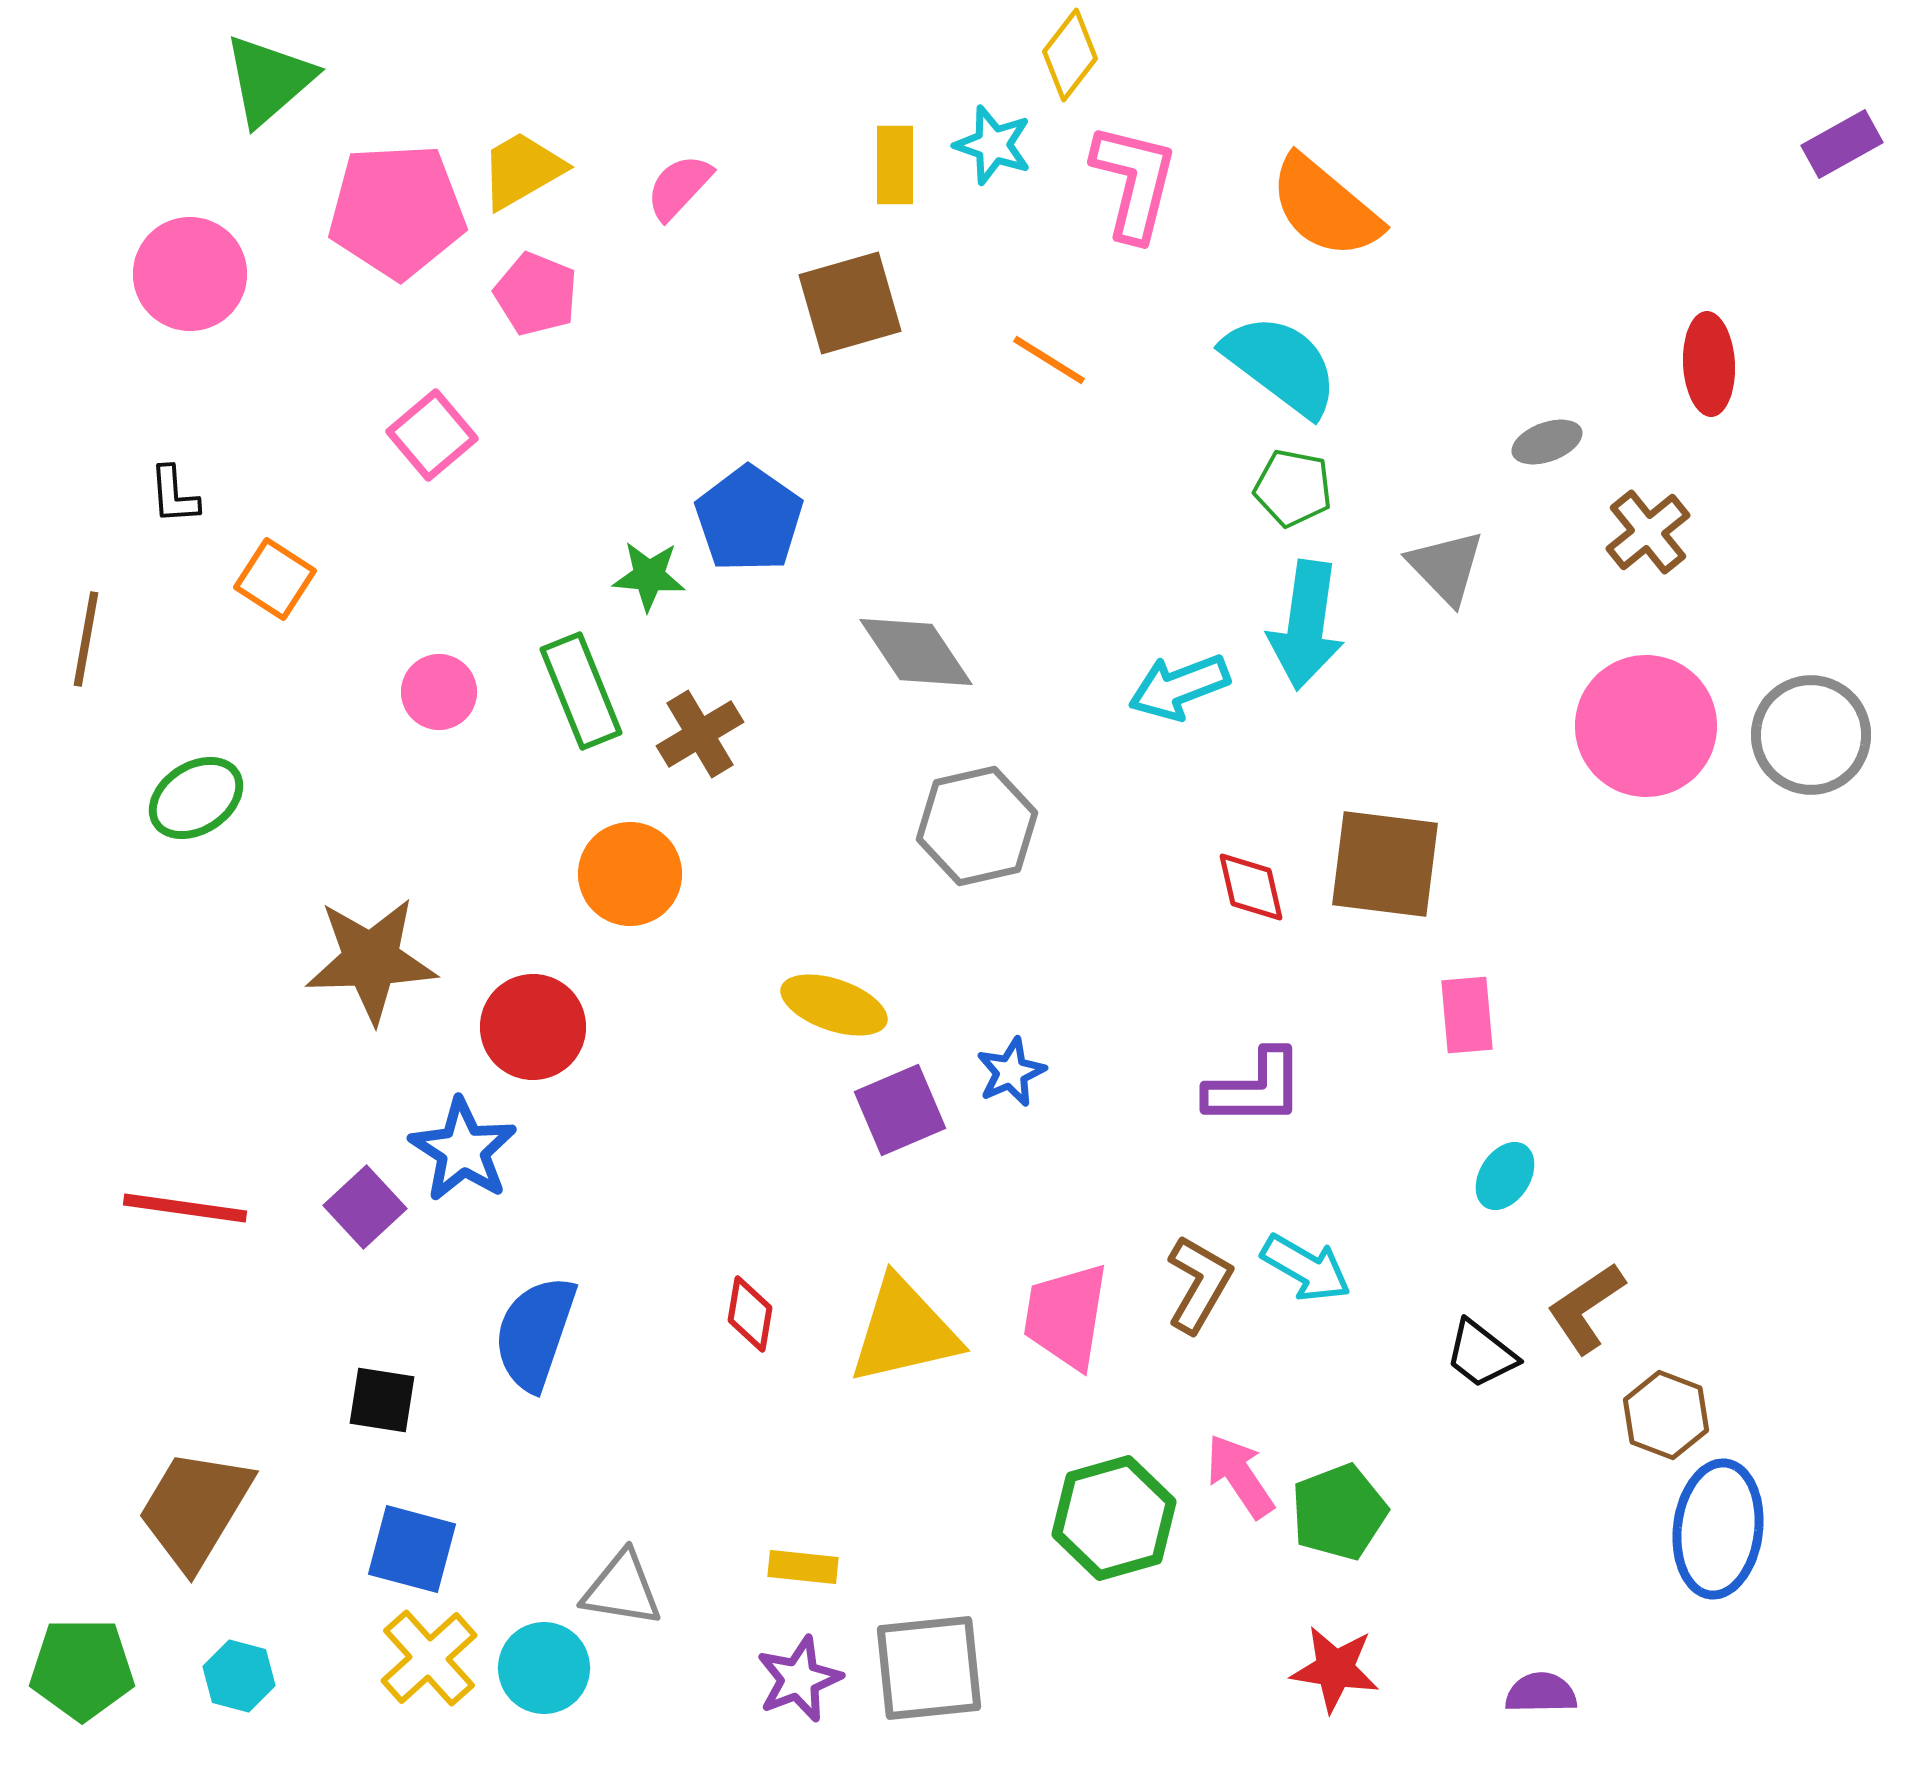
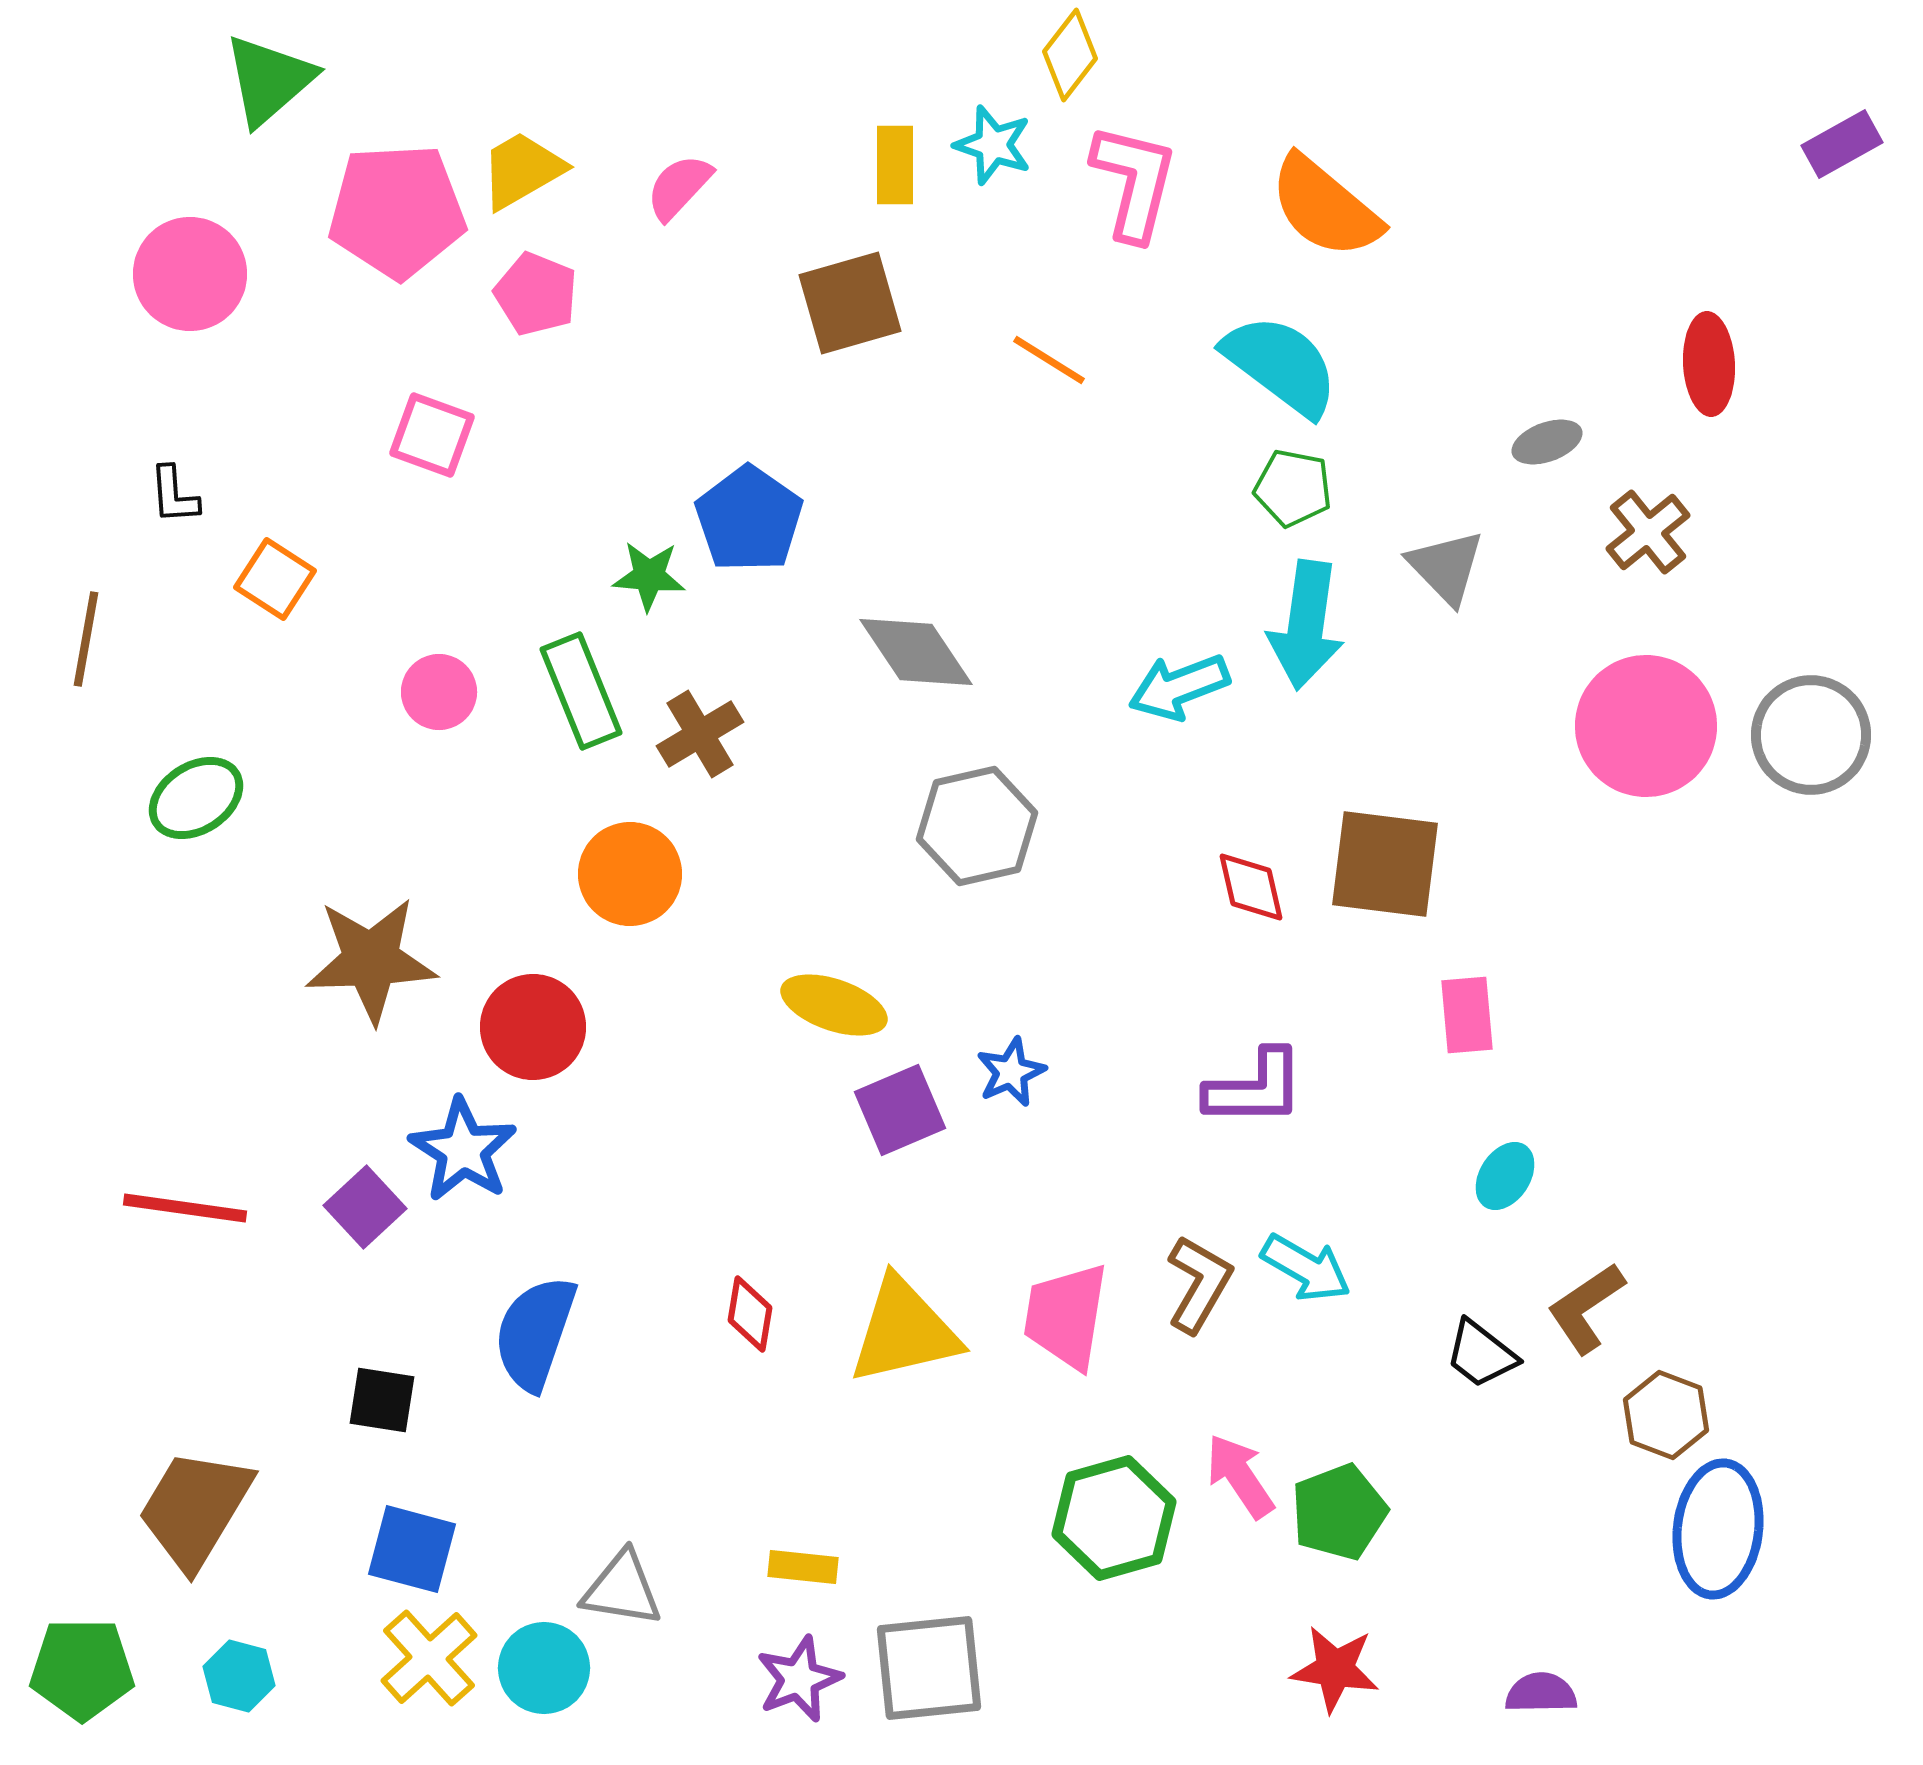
pink square at (432, 435): rotated 30 degrees counterclockwise
